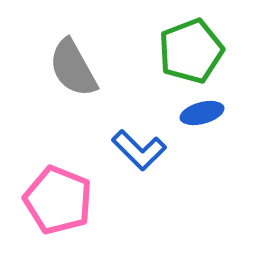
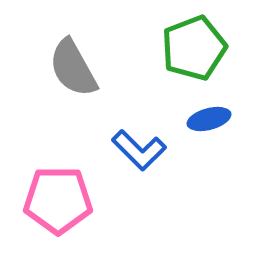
green pentagon: moved 3 px right, 3 px up
blue ellipse: moved 7 px right, 6 px down
pink pentagon: rotated 22 degrees counterclockwise
